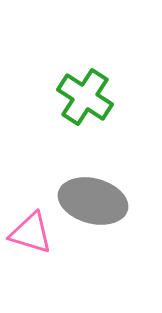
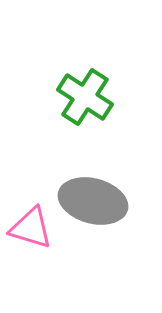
pink triangle: moved 5 px up
